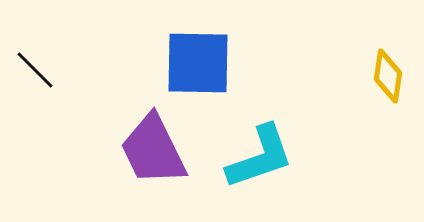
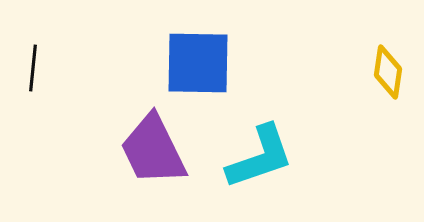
black line: moved 2 px left, 2 px up; rotated 51 degrees clockwise
yellow diamond: moved 4 px up
